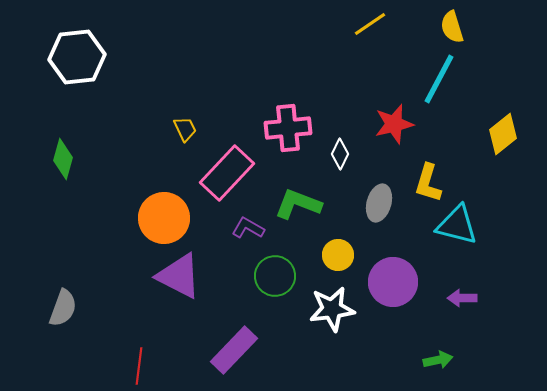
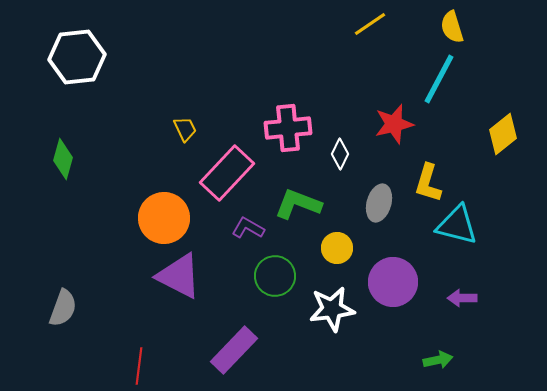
yellow circle: moved 1 px left, 7 px up
